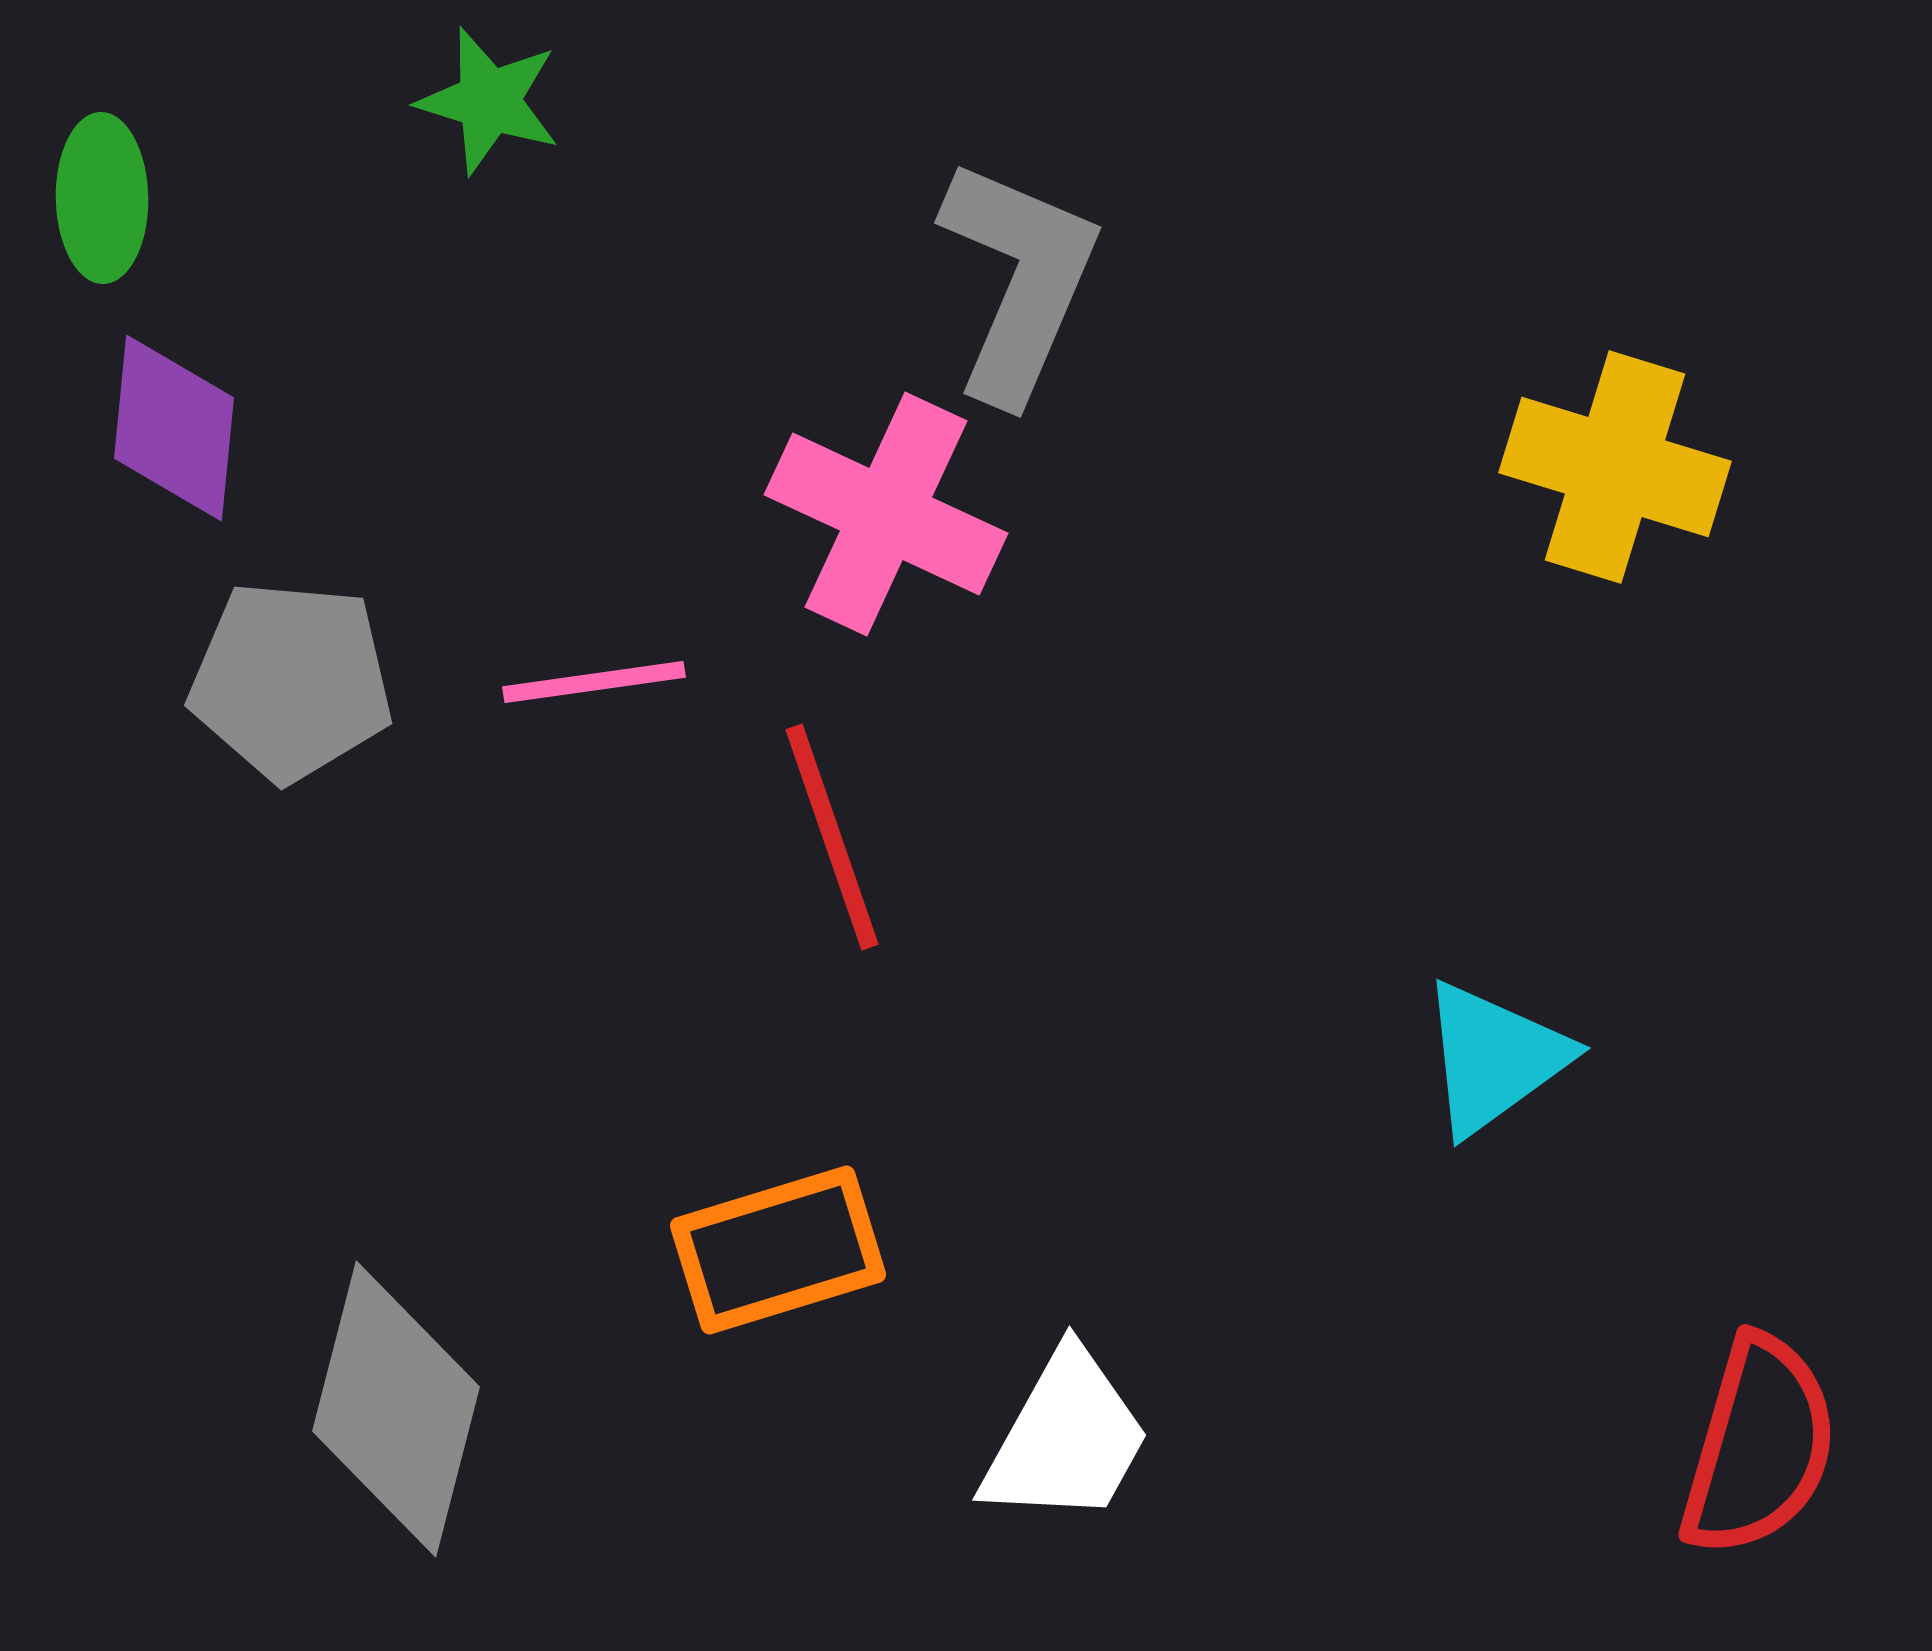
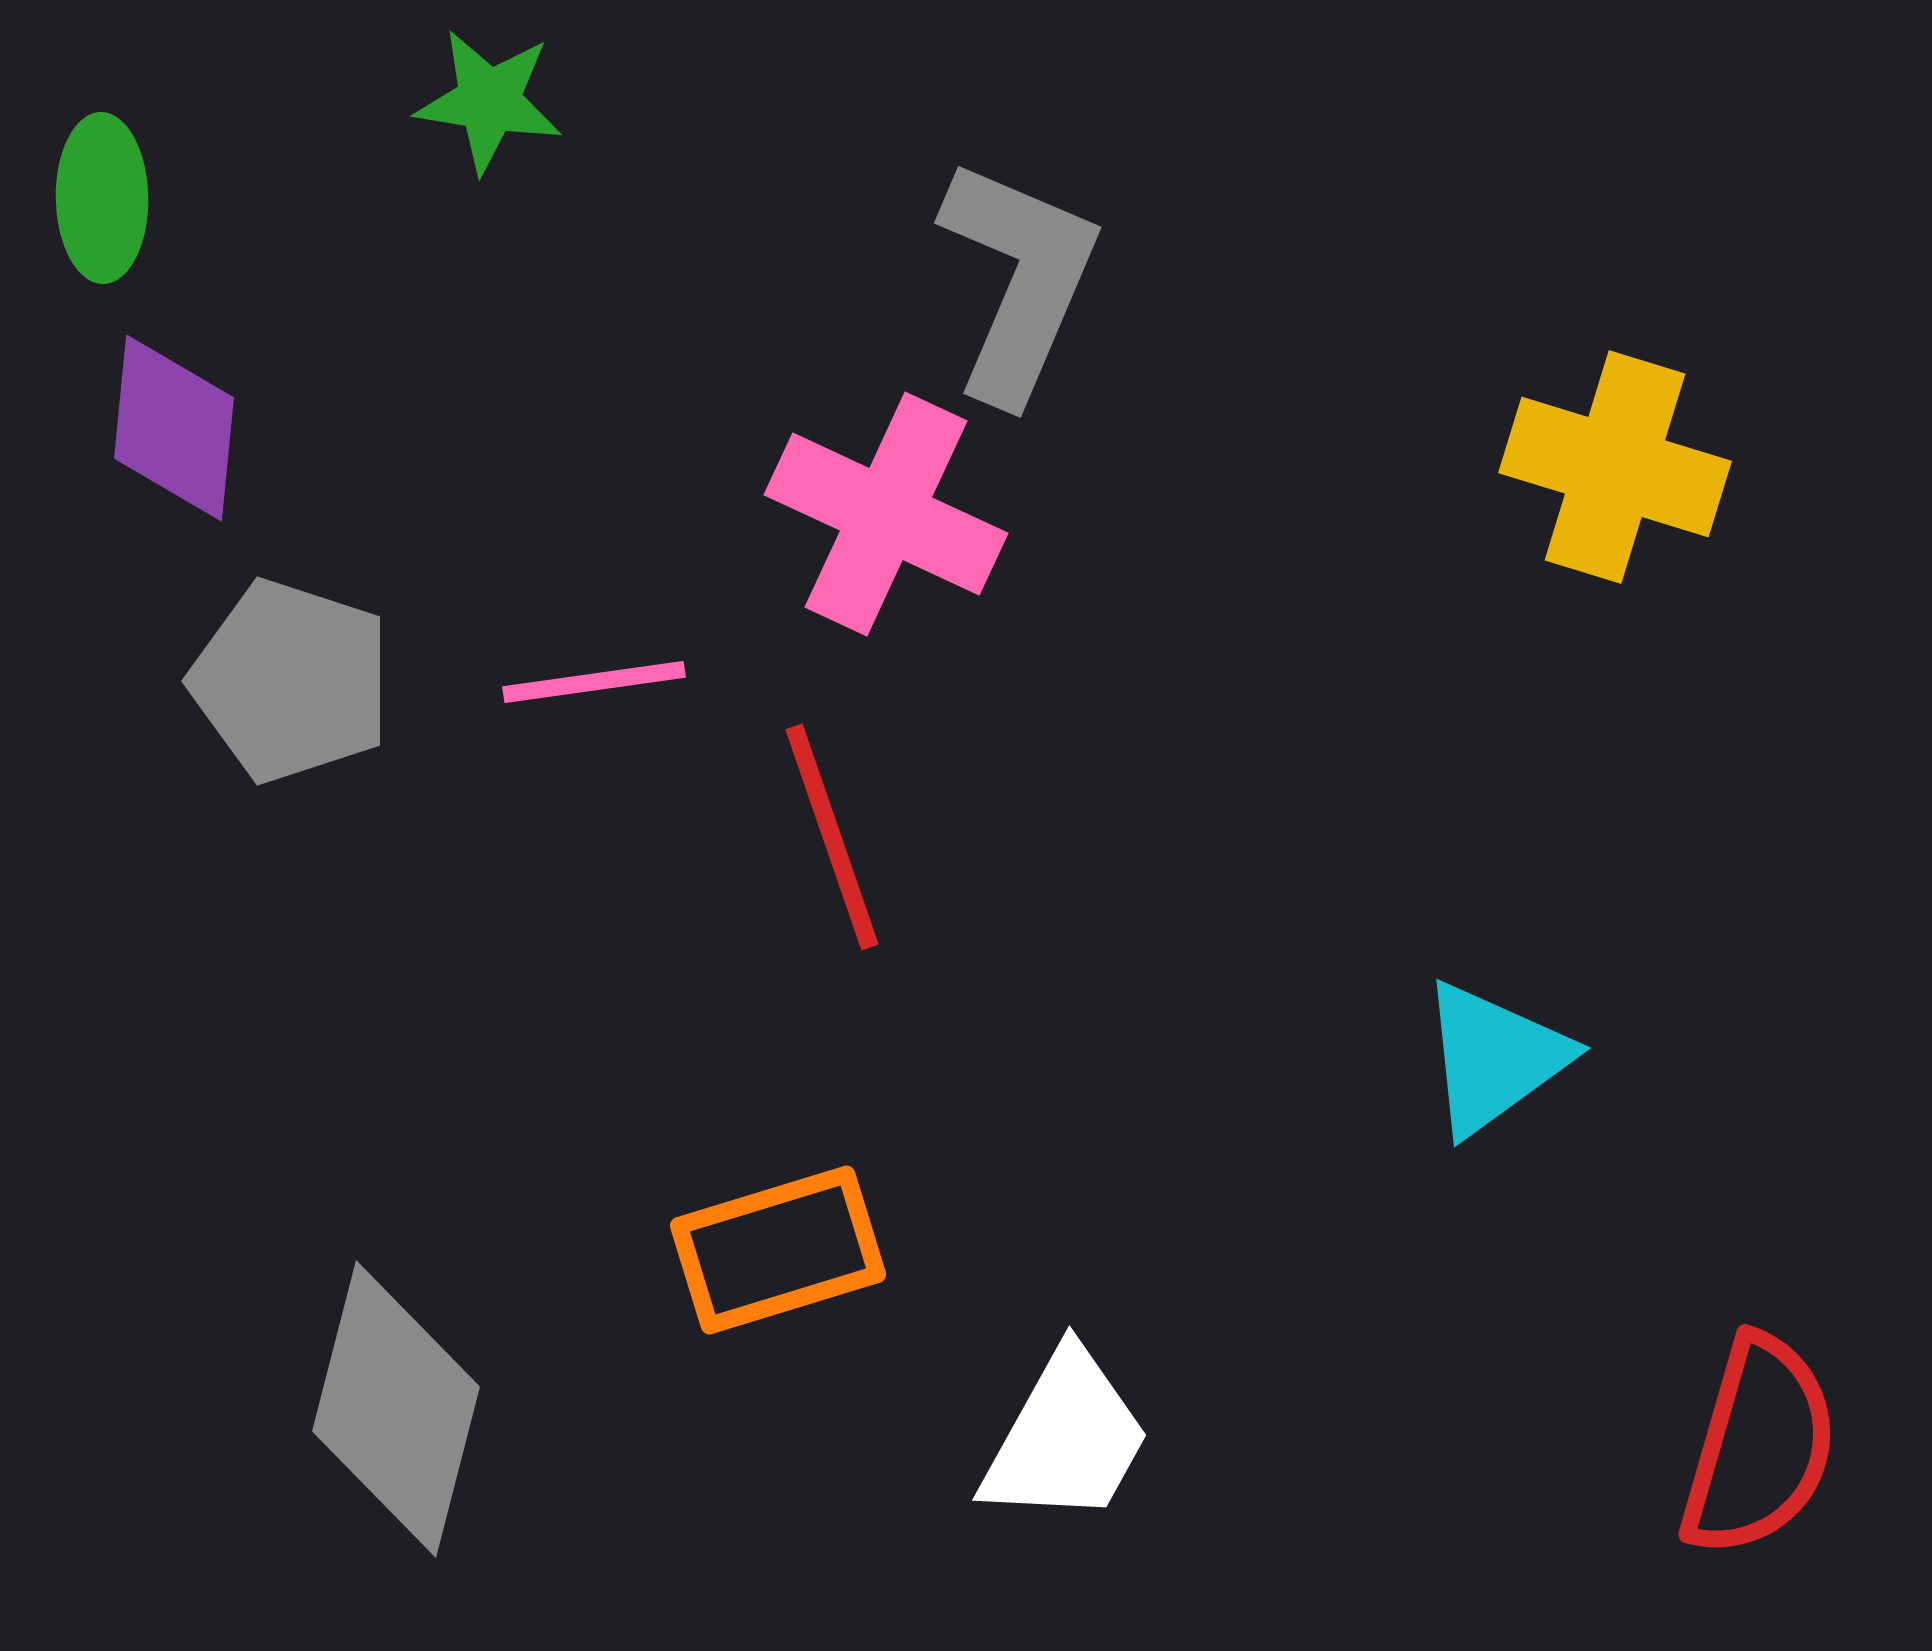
green star: rotated 8 degrees counterclockwise
gray pentagon: rotated 13 degrees clockwise
